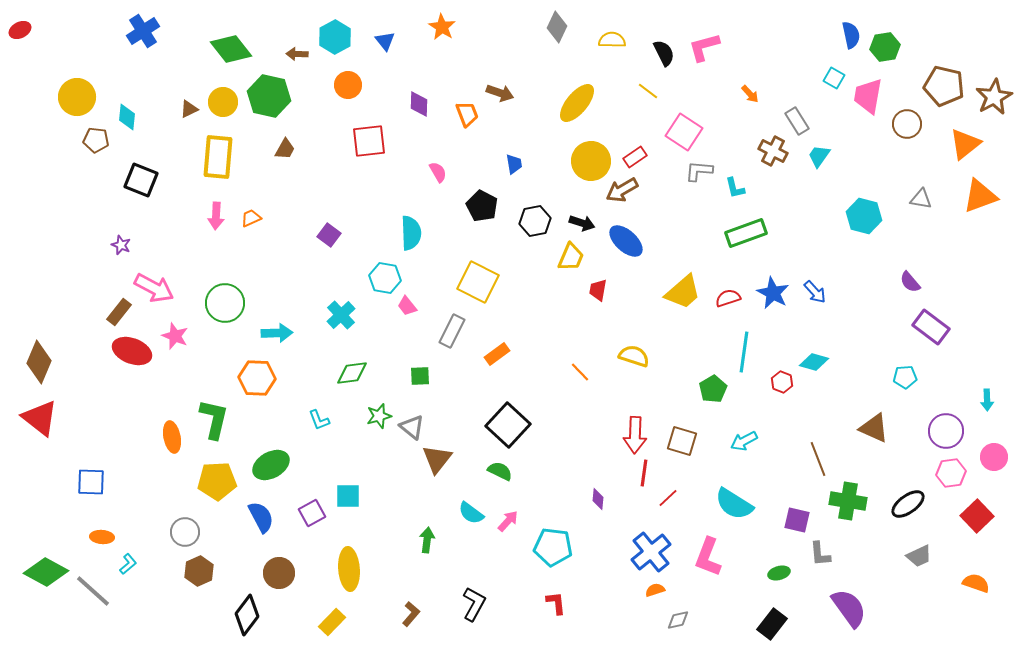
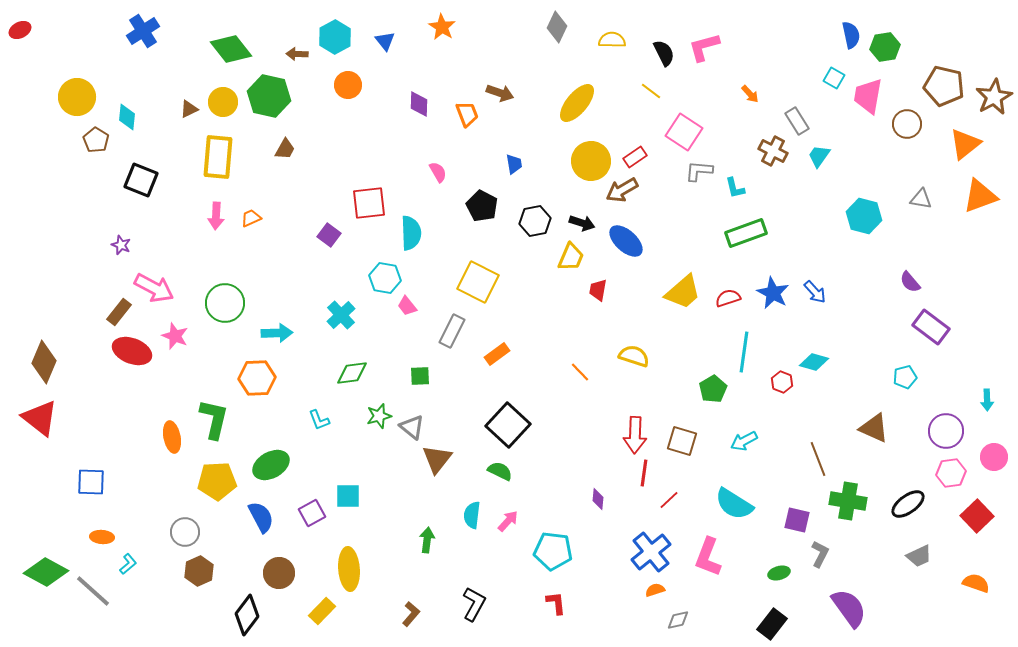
yellow line at (648, 91): moved 3 px right
brown pentagon at (96, 140): rotated 25 degrees clockwise
red square at (369, 141): moved 62 px down
brown diamond at (39, 362): moved 5 px right
cyan pentagon at (905, 377): rotated 10 degrees counterclockwise
orange hexagon at (257, 378): rotated 6 degrees counterclockwise
red line at (668, 498): moved 1 px right, 2 px down
cyan semicircle at (471, 513): moved 1 px right, 2 px down; rotated 60 degrees clockwise
cyan pentagon at (553, 547): moved 4 px down
gray L-shape at (820, 554): rotated 148 degrees counterclockwise
yellow rectangle at (332, 622): moved 10 px left, 11 px up
